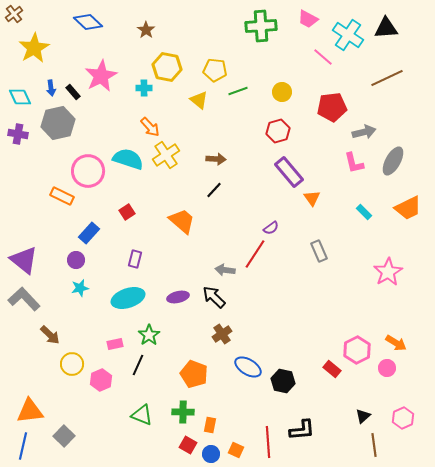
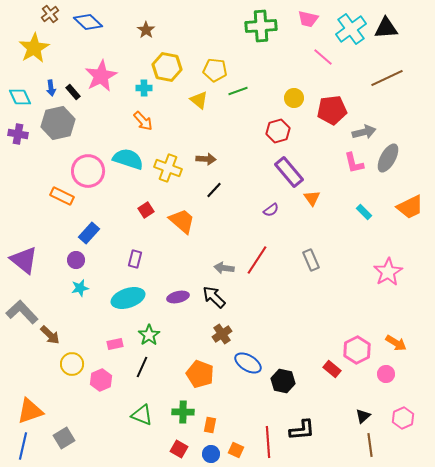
brown cross at (14, 14): moved 36 px right
pink trapezoid at (308, 19): rotated 15 degrees counterclockwise
cyan cross at (348, 35): moved 3 px right, 6 px up; rotated 20 degrees clockwise
yellow circle at (282, 92): moved 12 px right, 6 px down
red pentagon at (332, 107): moved 3 px down
orange arrow at (150, 127): moved 7 px left, 6 px up
yellow cross at (166, 155): moved 2 px right, 13 px down; rotated 36 degrees counterclockwise
brown arrow at (216, 159): moved 10 px left
gray ellipse at (393, 161): moved 5 px left, 3 px up
orange trapezoid at (408, 208): moved 2 px right, 1 px up
red square at (127, 212): moved 19 px right, 2 px up
purple semicircle at (271, 228): moved 18 px up
gray rectangle at (319, 251): moved 8 px left, 9 px down
red line at (255, 254): moved 2 px right, 6 px down
gray arrow at (225, 270): moved 1 px left, 2 px up
gray L-shape at (24, 299): moved 2 px left, 13 px down
black line at (138, 365): moved 4 px right, 2 px down
blue ellipse at (248, 367): moved 4 px up
pink circle at (387, 368): moved 1 px left, 6 px down
orange pentagon at (194, 374): moved 6 px right
orange triangle at (30, 411): rotated 12 degrees counterclockwise
gray square at (64, 436): moved 2 px down; rotated 15 degrees clockwise
red square at (188, 445): moved 9 px left, 4 px down
brown line at (374, 445): moved 4 px left
